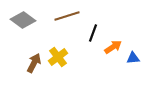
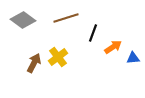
brown line: moved 1 px left, 2 px down
